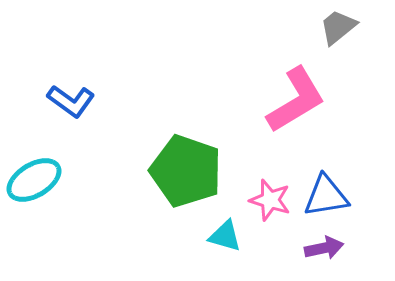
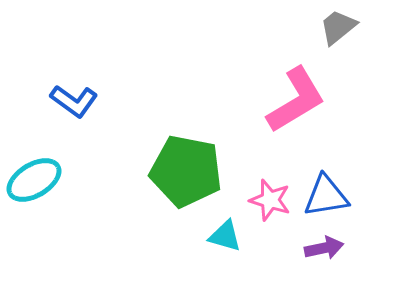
blue L-shape: moved 3 px right
green pentagon: rotated 8 degrees counterclockwise
